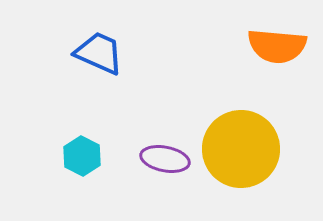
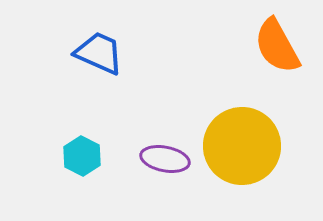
orange semicircle: rotated 56 degrees clockwise
yellow circle: moved 1 px right, 3 px up
